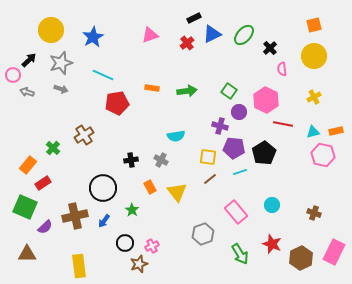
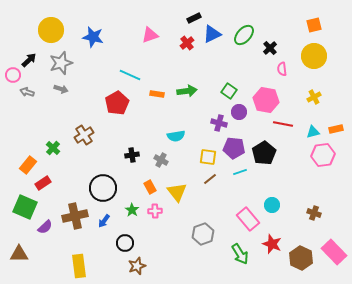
blue star at (93, 37): rotated 30 degrees counterclockwise
cyan line at (103, 75): moved 27 px right
orange rectangle at (152, 88): moved 5 px right, 6 px down
pink hexagon at (266, 100): rotated 15 degrees counterclockwise
red pentagon at (117, 103): rotated 20 degrees counterclockwise
purple cross at (220, 126): moved 1 px left, 3 px up
orange rectangle at (336, 131): moved 2 px up
pink hexagon at (323, 155): rotated 20 degrees counterclockwise
black cross at (131, 160): moved 1 px right, 5 px up
pink rectangle at (236, 212): moved 12 px right, 7 px down
pink cross at (152, 246): moved 3 px right, 35 px up; rotated 24 degrees clockwise
pink rectangle at (334, 252): rotated 70 degrees counterclockwise
brown triangle at (27, 254): moved 8 px left
brown hexagon at (301, 258): rotated 10 degrees counterclockwise
brown star at (139, 264): moved 2 px left, 2 px down
